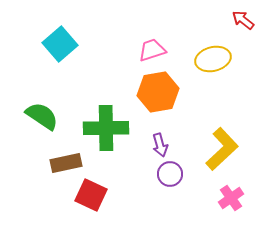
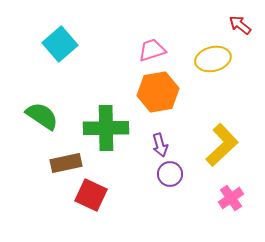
red arrow: moved 3 px left, 5 px down
yellow L-shape: moved 4 px up
